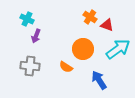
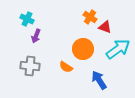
red triangle: moved 2 px left, 2 px down
